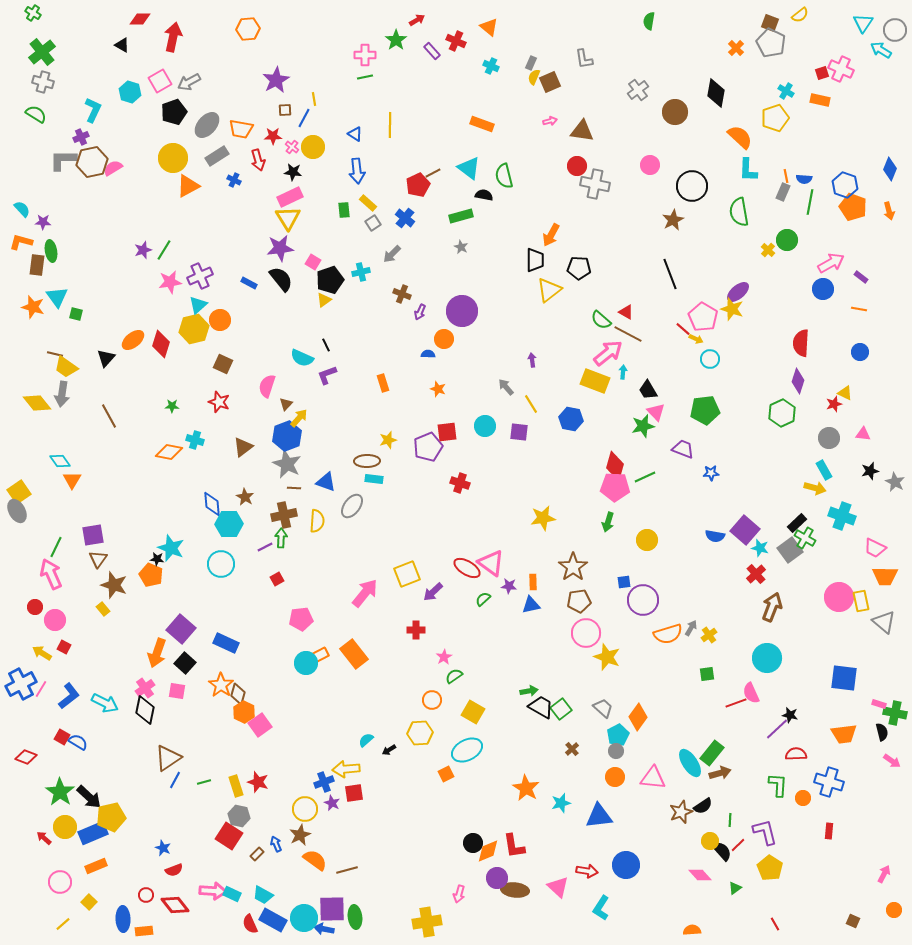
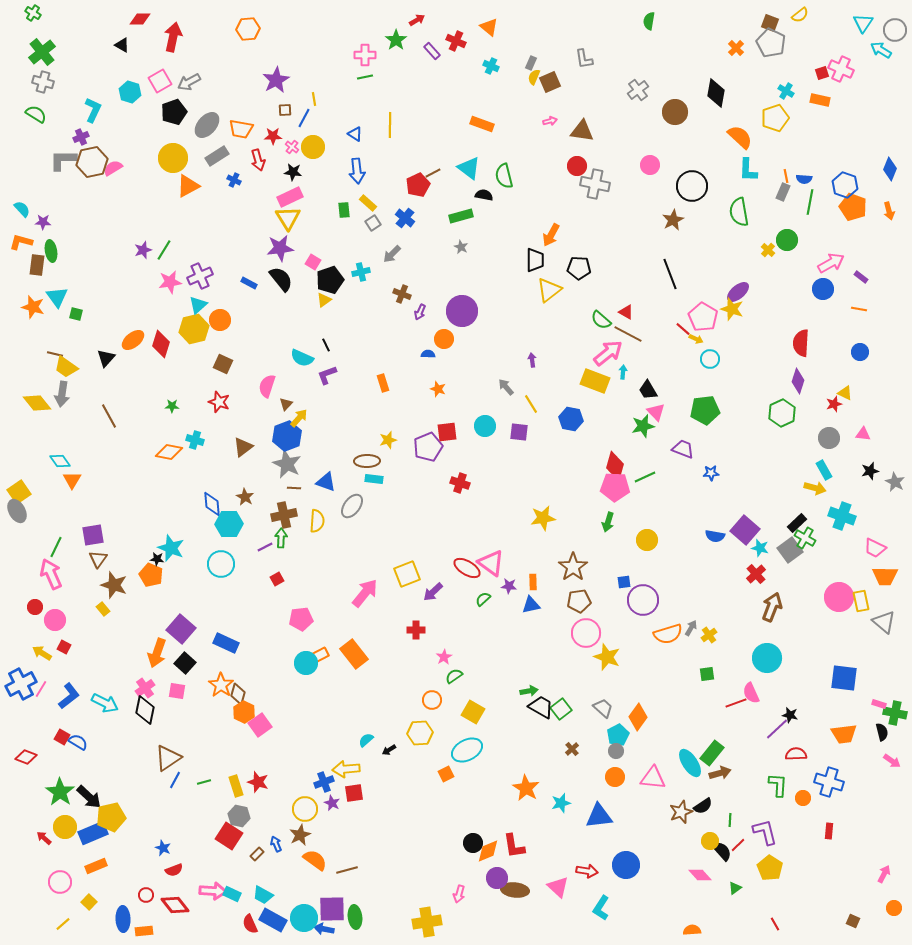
orange circle at (894, 910): moved 2 px up
